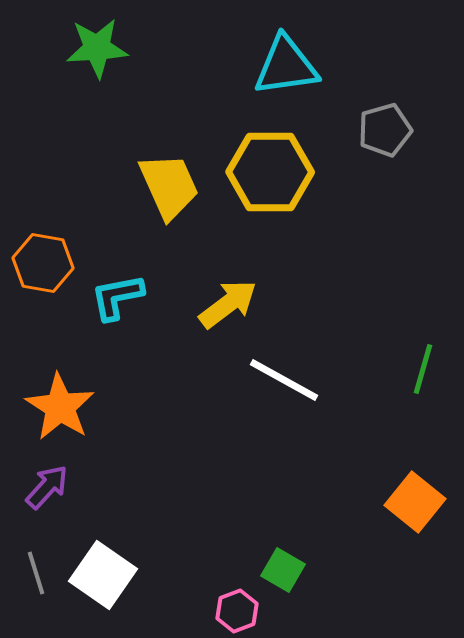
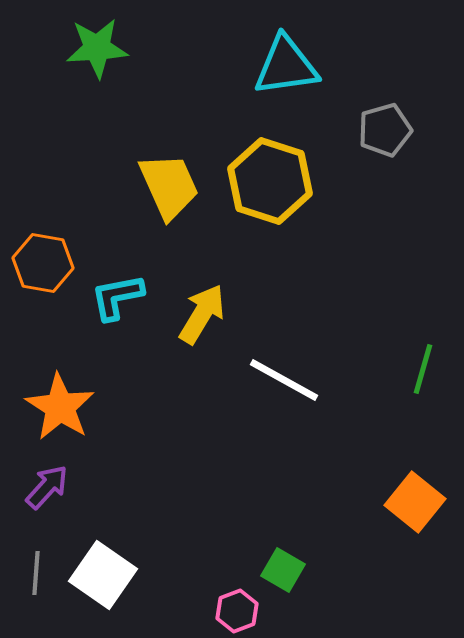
yellow hexagon: moved 9 px down; rotated 18 degrees clockwise
yellow arrow: moved 26 px left, 10 px down; rotated 22 degrees counterclockwise
gray line: rotated 21 degrees clockwise
